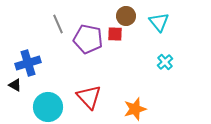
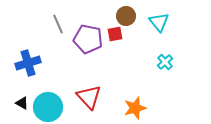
red square: rotated 14 degrees counterclockwise
black triangle: moved 7 px right, 18 px down
orange star: moved 1 px up
